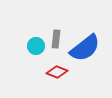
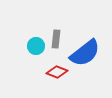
blue semicircle: moved 5 px down
